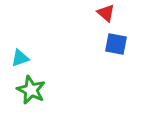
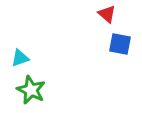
red triangle: moved 1 px right, 1 px down
blue square: moved 4 px right
